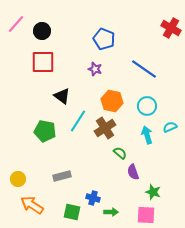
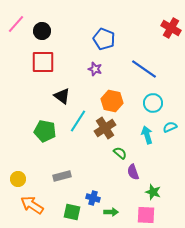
cyan circle: moved 6 px right, 3 px up
